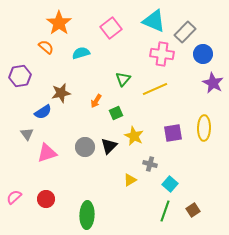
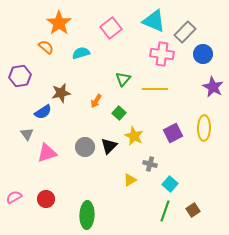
purple star: moved 4 px down
yellow line: rotated 25 degrees clockwise
green square: moved 3 px right; rotated 24 degrees counterclockwise
purple square: rotated 18 degrees counterclockwise
pink semicircle: rotated 14 degrees clockwise
